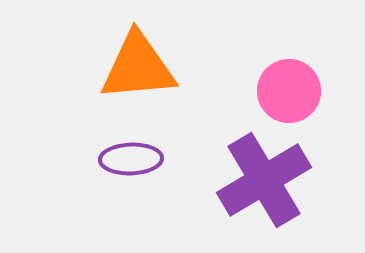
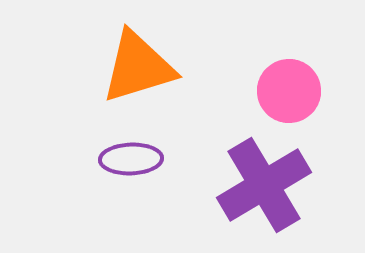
orange triangle: rotated 12 degrees counterclockwise
purple cross: moved 5 px down
